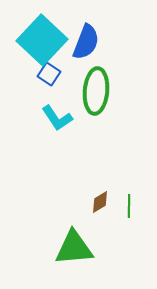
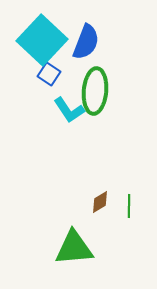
green ellipse: moved 1 px left
cyan L-shape: moved 12 px right, 8 px up
